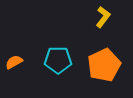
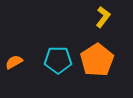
orange pentagon: moved 7 px left, 5 px up; rotated 8 degrees counterclockwise
